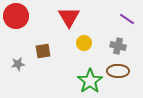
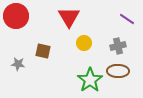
gray cross: rotated 28 degrees counterclockwise
brown square: rotated 21 degrees clockwise
gray star: rotated 16 degrees clockwise
green star: moved 1 px up
